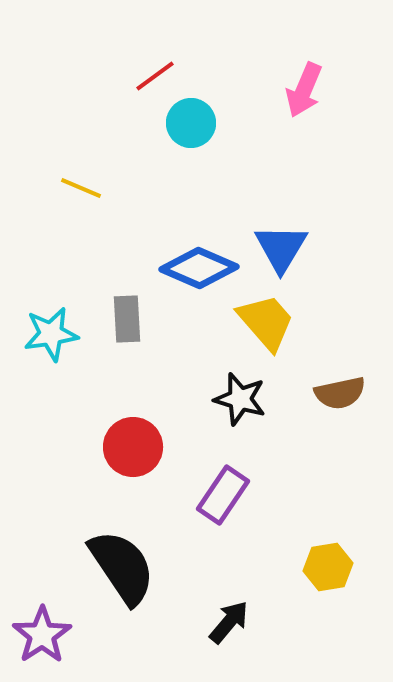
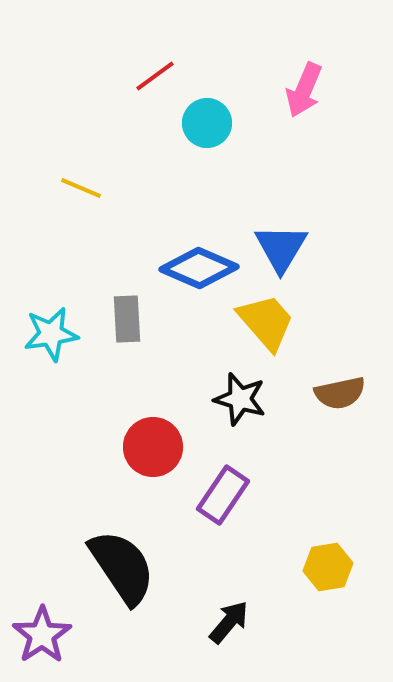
cyan circle: moved 16 px right
red circle: moved 20 px right
